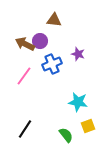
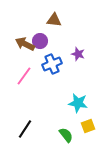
cyan star: moved 1 px down
